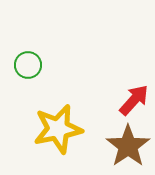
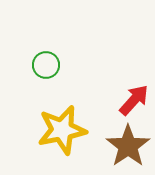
green circle: moved 18 px right
yellow star: moved 4 px right, 1 px down
